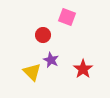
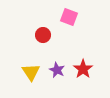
pink square: moved 2 px right
purple star: moved 6 px right, 10 px down
yellow triangle: moved 1 px left; rotated 12 degrees clockwise
